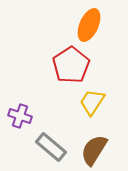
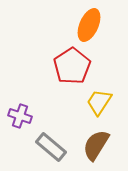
red pentagon: moved 1 px right, 1 px down
yellow trapezoid: moved 7 px right
brown semicircle: moved 2 px right, 5 px up
